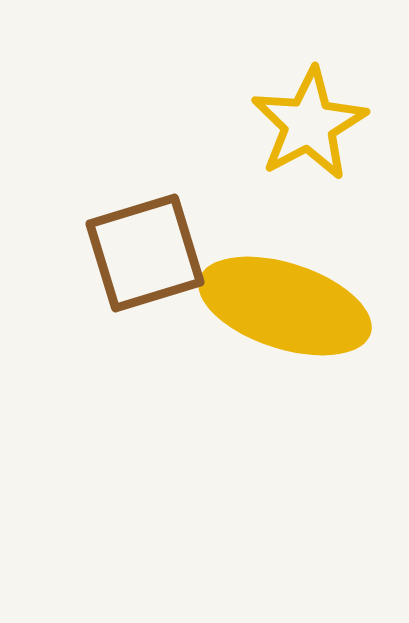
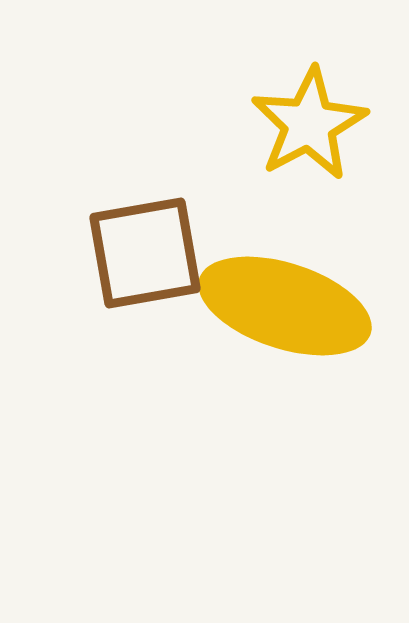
brown square: rotated 7 degrees clockwise
